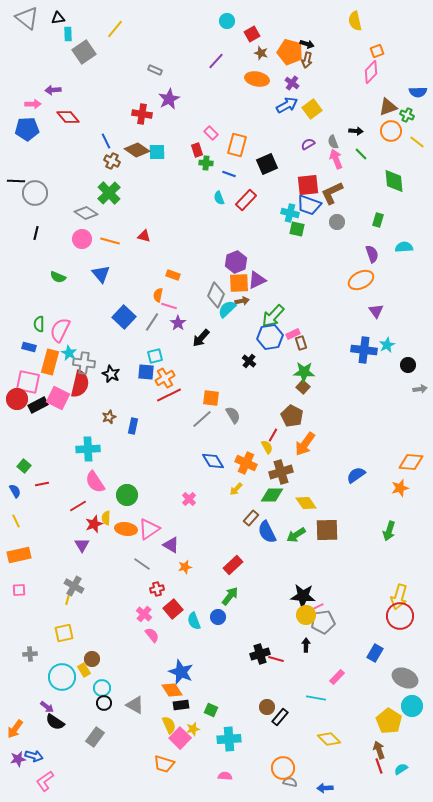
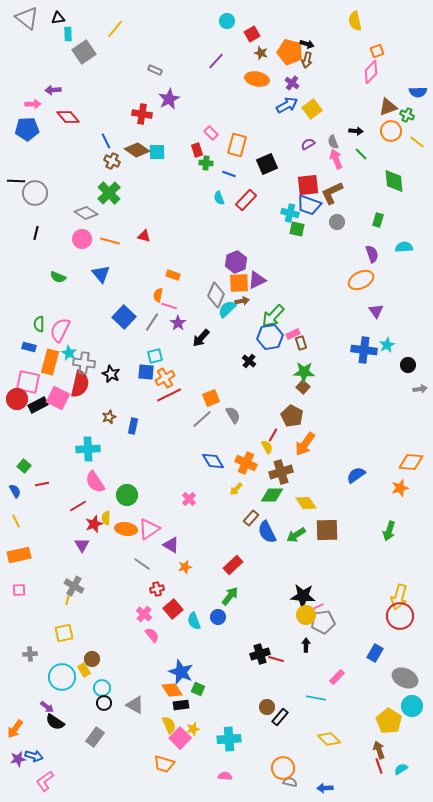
orange square at (211, 398): rotated 30 degrees counterclockwise
green square at (211, 710): moved 13 px left, 21 px up
